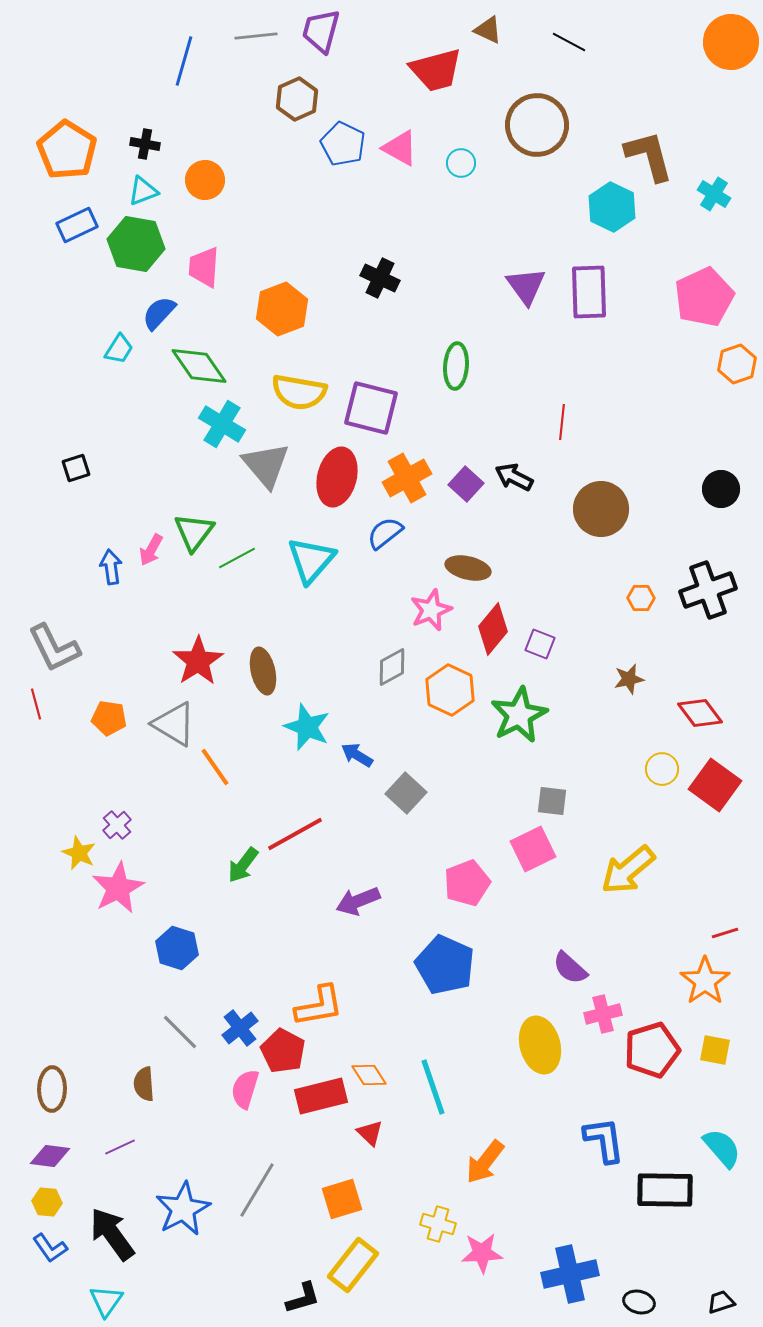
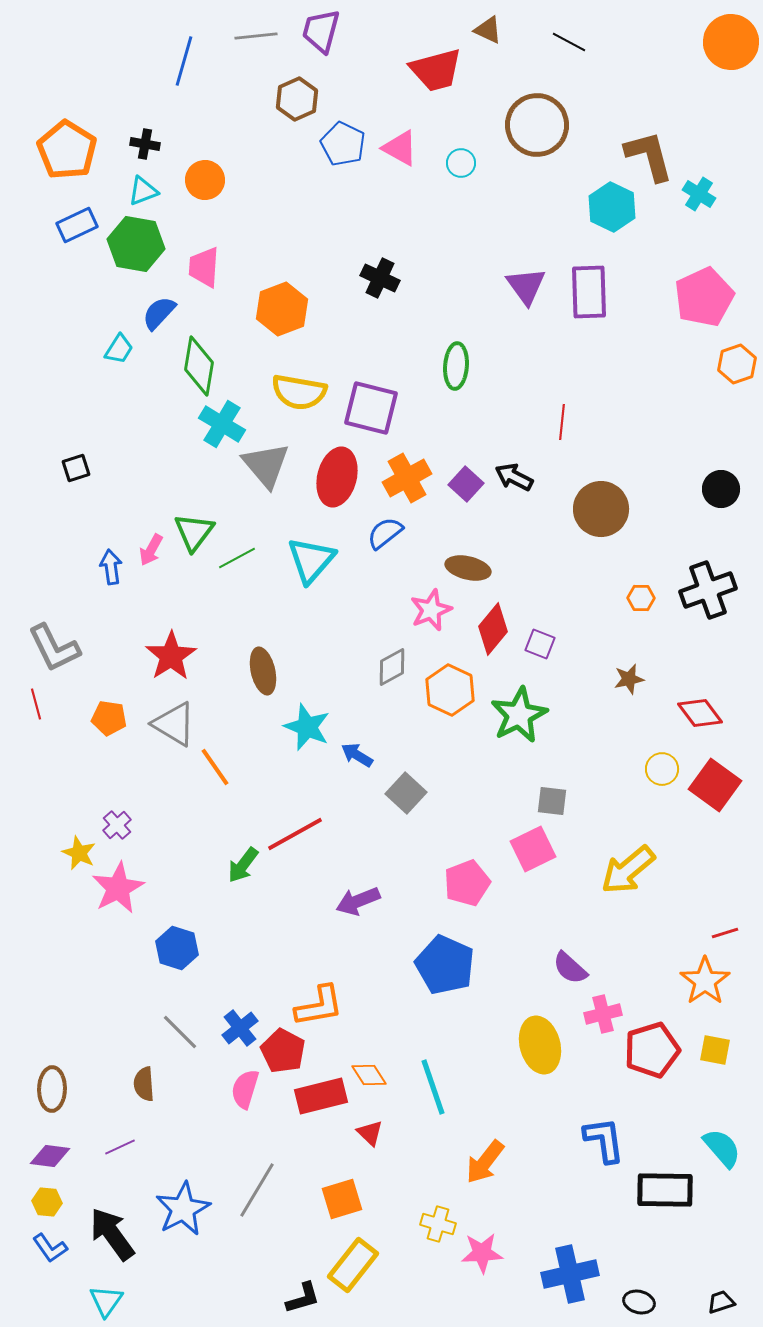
cyan cross at (714, 194): moved 15 px left
green diamond at (199, 366): rotated 44 degrees clockwise
red star at (198, 661): moved 27 px left, 5 px up
